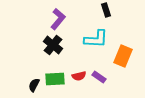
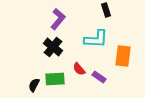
black cross: moved 2 px down
orange rectangle: rotated 15 degrees counterclockwise
red semicircle: moved 7 px up; rotated 64 degrees clockwise
